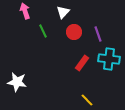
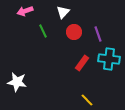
pink arrow: rotated 91 degrees counterclockwise
